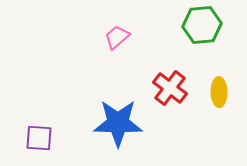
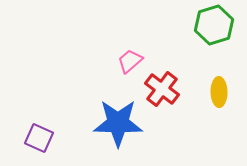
green hexagon: moved 12 px right; rotated 12 degrees counterclockwise
pink trapezoid: moved 13 px right, 24 px down
red cross: moved 8 px left, 1 px down
purple square: rotated 20 degrees clockwise
